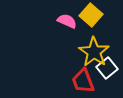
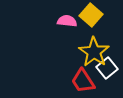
pink semicircle: rotated 18 degrees counterclockwise
red trapezoid: rotated 12 degrees counterclockwise
